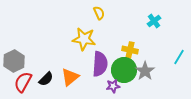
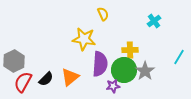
yellow semicircle: moved 4 px right, 1 px down
yellow cross: rotated 14 degrees counterclockwise
